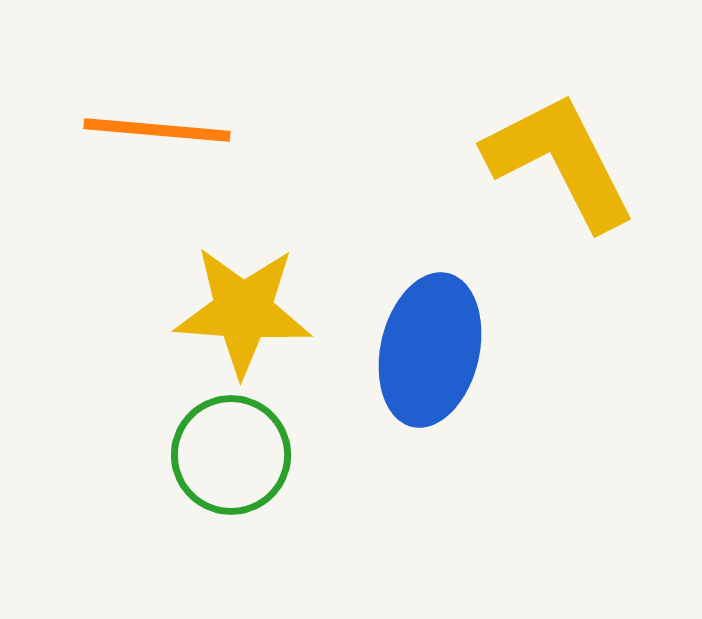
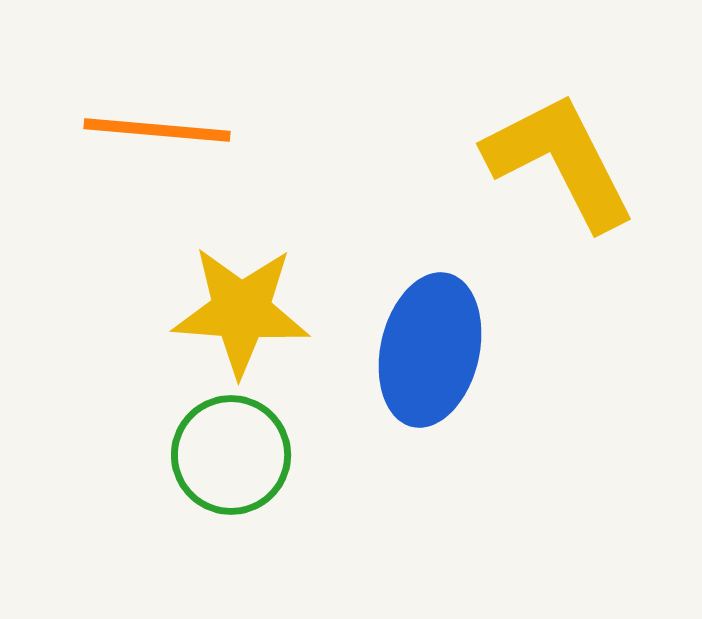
yellow star: moved 2 px left
